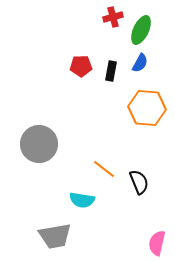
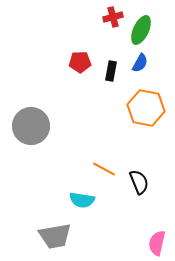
red pentagon: moved 1 px left, 4 px up
orange hexagon: moved 1 px left; rotated 6 degrees clockwise
gray circle: moved 8 px left, 18 px up
orange line: rotated 10 degrees counterclockwise
